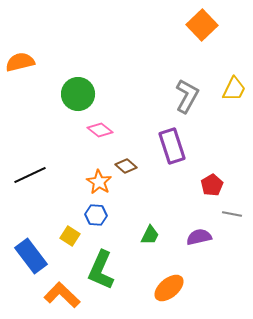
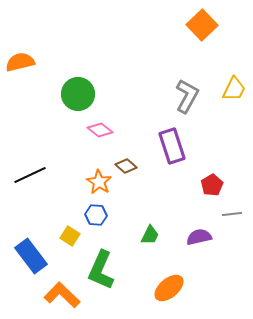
gray line: rotated 18 degrees counterclockwise
